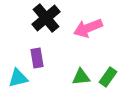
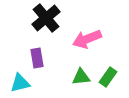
pink arrow: moved 1 px left, 11 px down
cyan triangle: moved 2 px right, 5 px down
